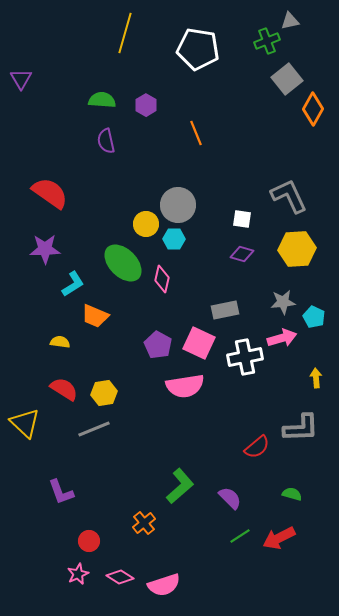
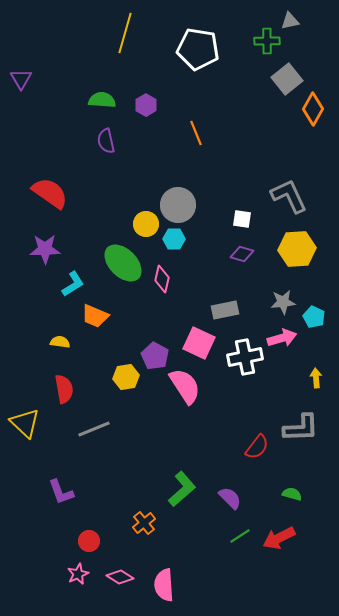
green cross at (267, 41): rotated 20 degrees clockwise
purple pentagon at (158, 345): moved 3 px left, 11 px down
pink semicircle at (185, 386): rotated 114 degrees counterclockwise
red semicircle at (64, 389): rotated 48 degrees clockwise
yellow hexagon at (104, 393): moved 22 px right, 16 px up
red semicircle at (257, 447): rotated 12 degrees counterclockwise
green L-shape at (180, 486): moved 2 px right, 3 px down
pink semicircle at (164, 585): rotated 104 degrees clockwise
